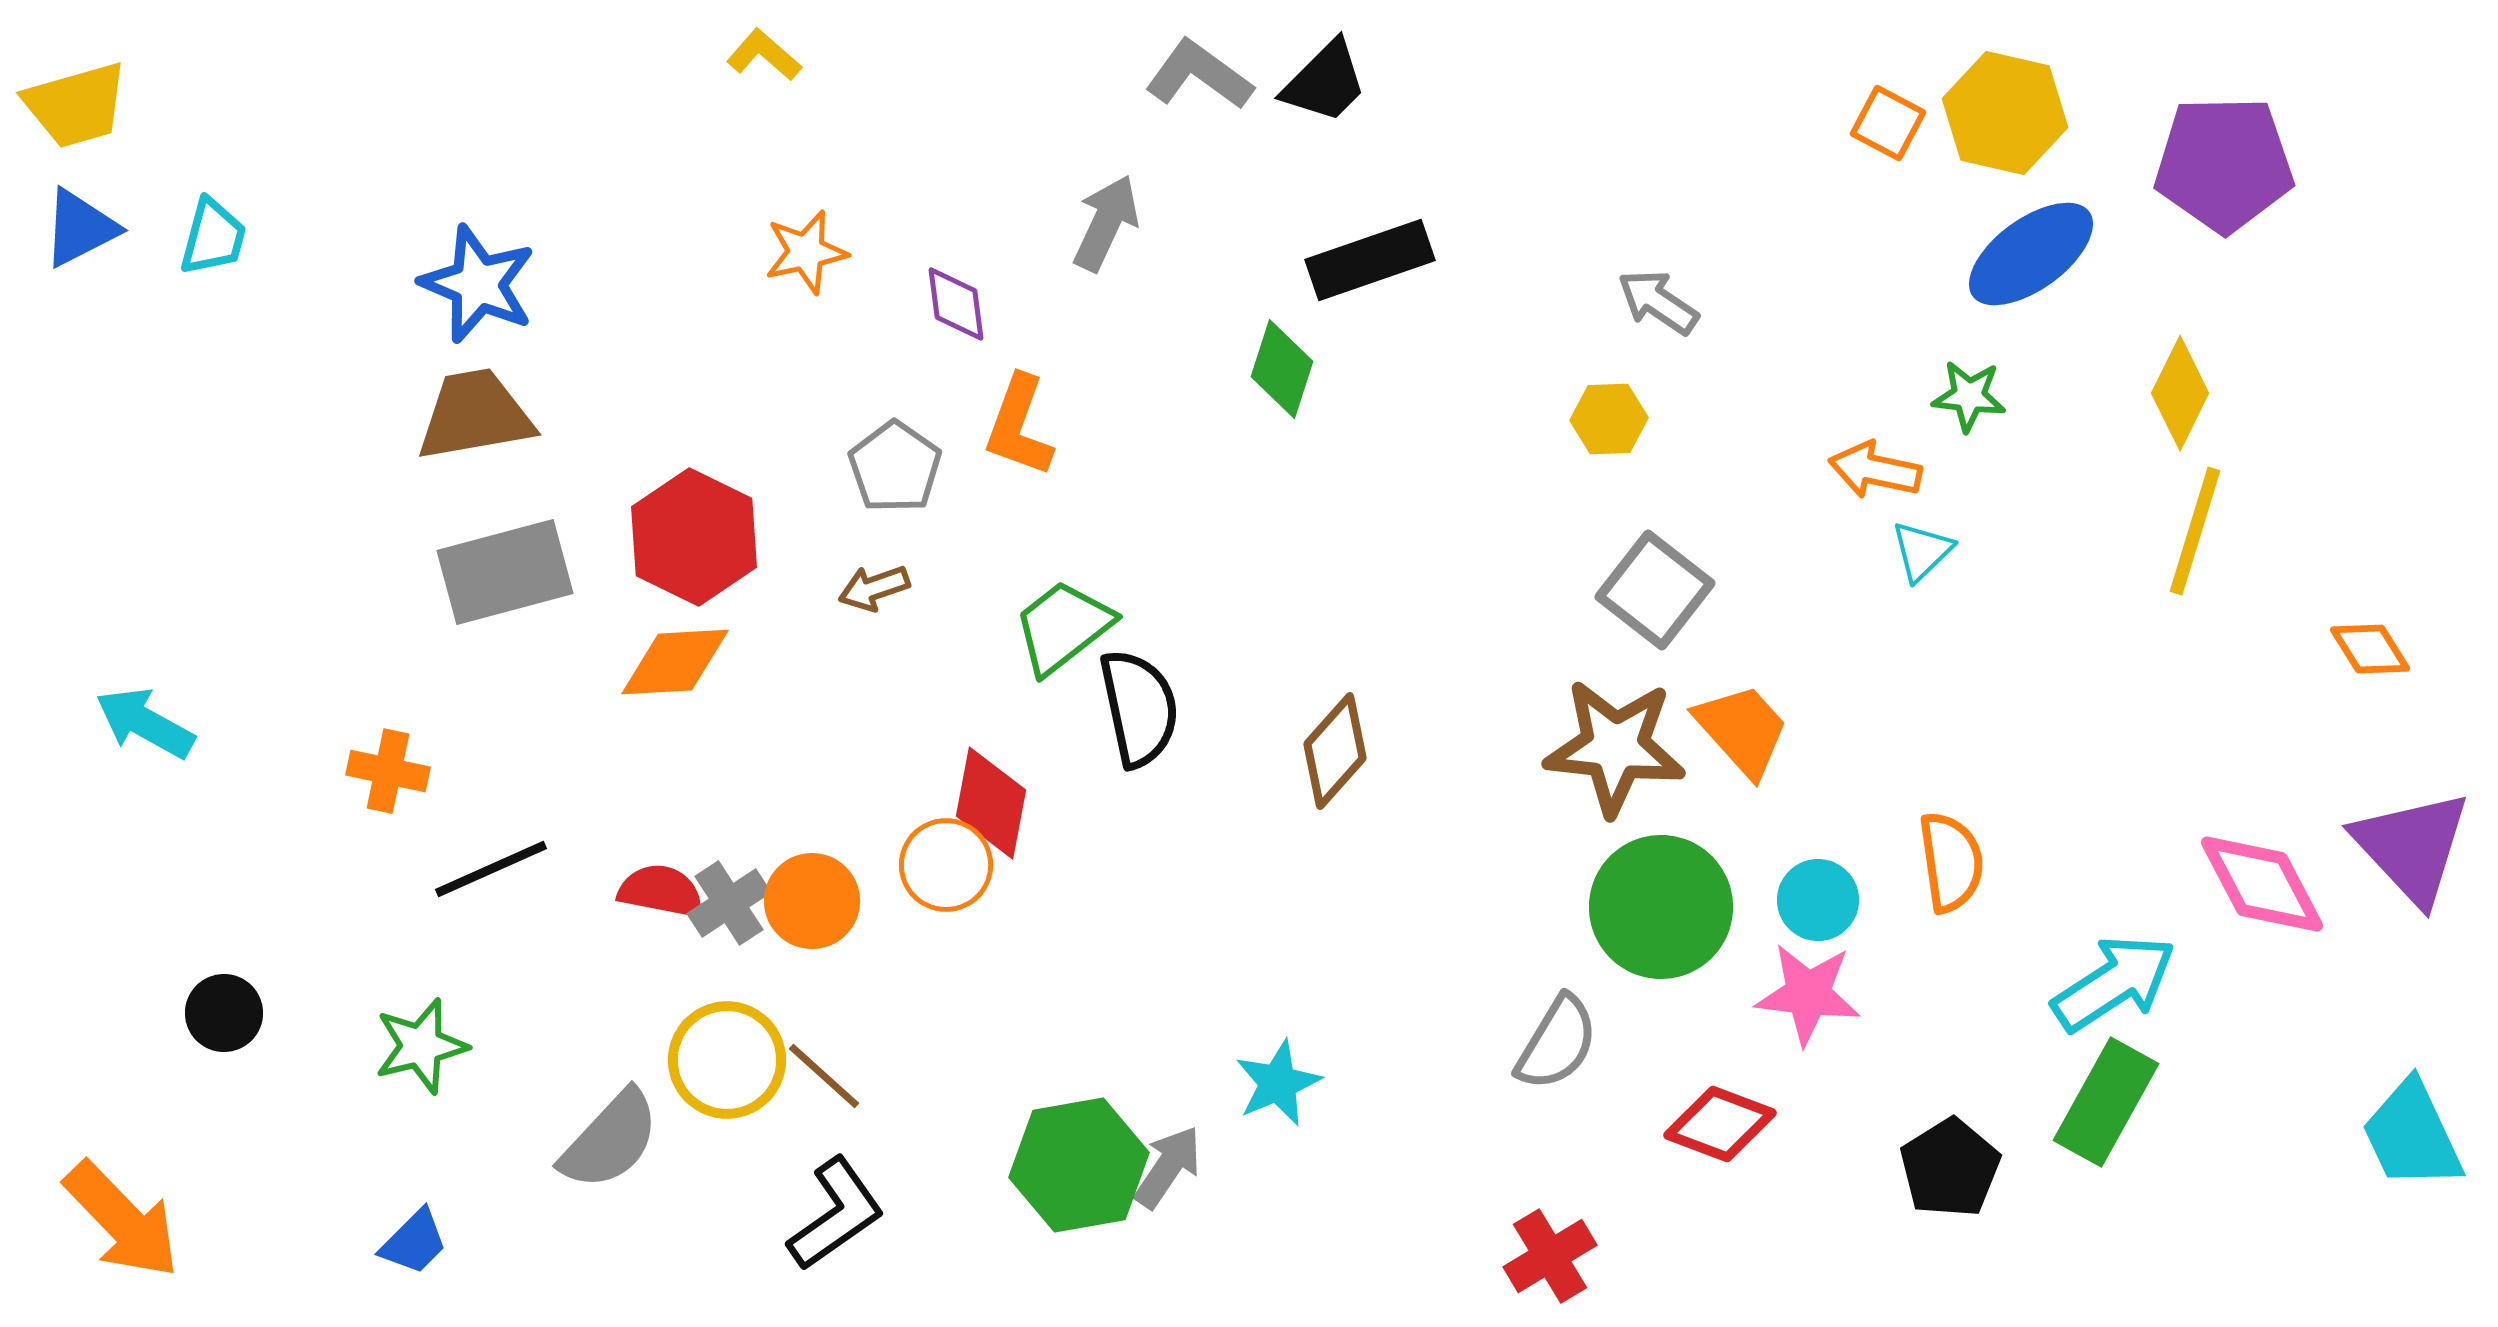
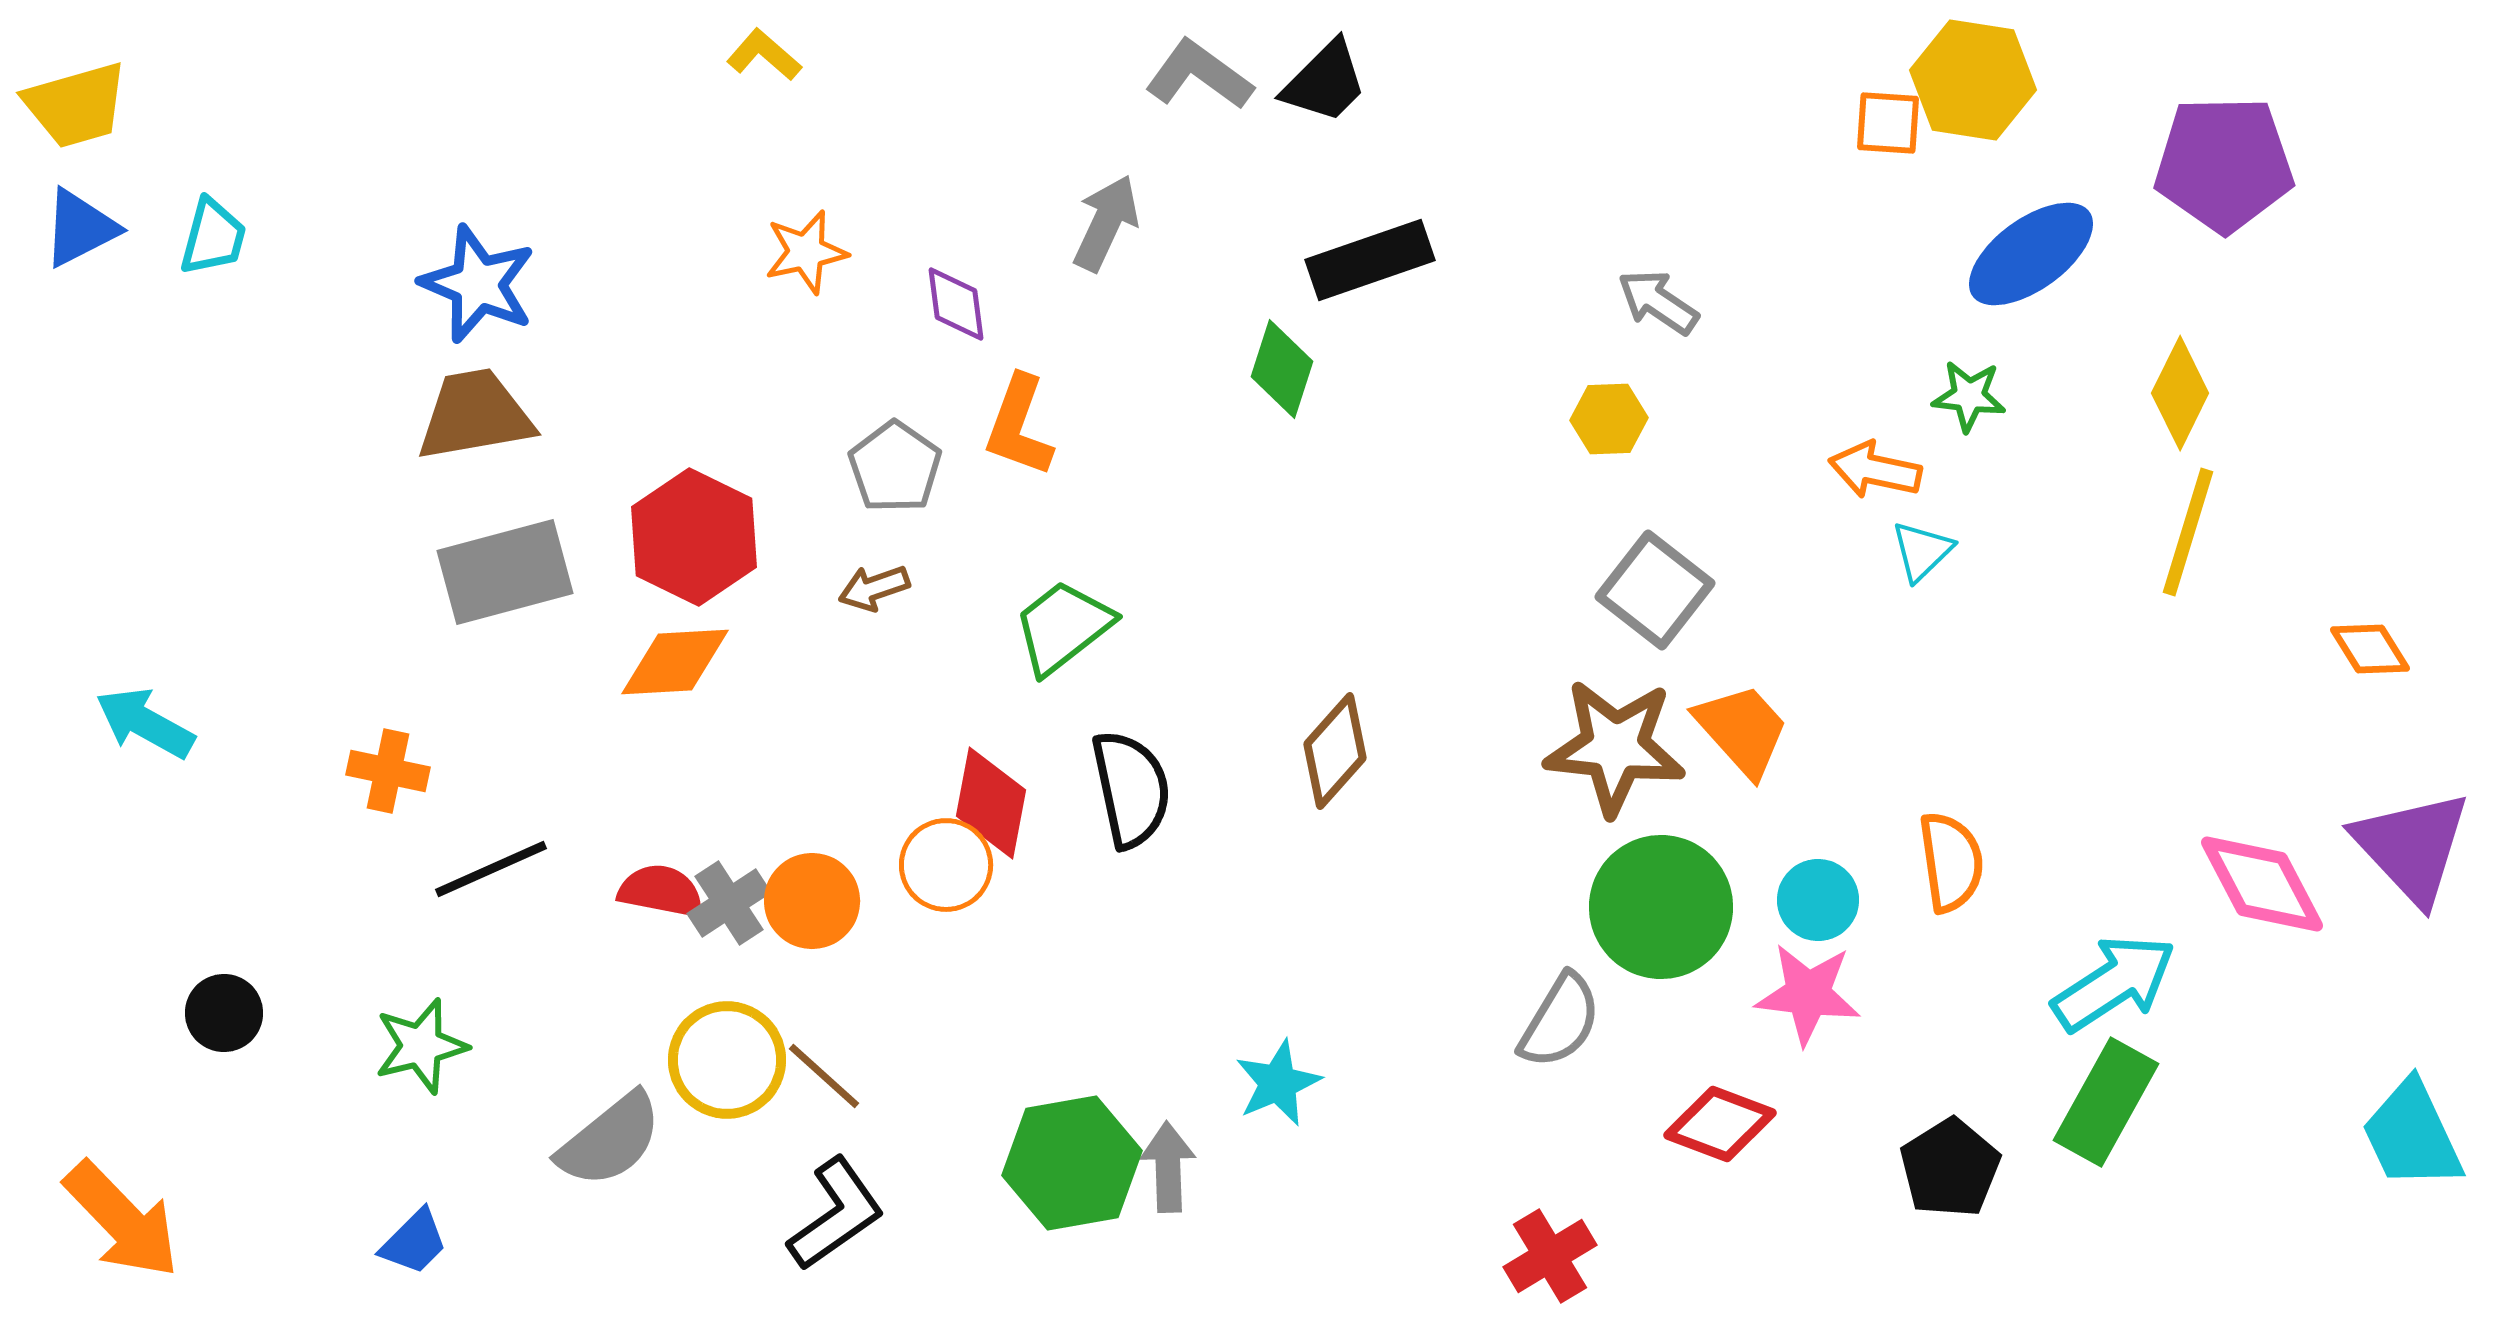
yellow hexagon at (2005, 113): moved 32 px left, 33 px up; rotated 4 degrees counterclockwise
orange square at (1888, 123): rotated 24 degrees counterclockwise
yellow line at (2195, 531): moved 7 px left, 1 px down
black semicircle at (1139, 708): moved 8 px left, 81 px down
gray semicircle at (1557, 1043): moved 3 px right, 22 px up
gray semicircle at (610, 1140): rotated 8 degrees clockwise
green hexagon at (1079, 1165): moved 7 px left, 2 px up
gray arrow at (1168, 1167): rotated 36 degrees counterclockwise
